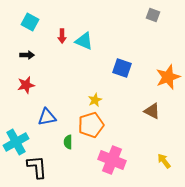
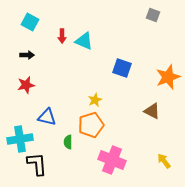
blue triangle: rotated 24 degrees clockwise
cyan cross: moved 4 px right, 3 px up; rotated 20 degrees clockwise
black L-shape: moved 3 px up
